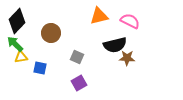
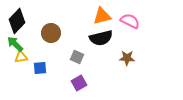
orange triangle: moved 3 px right
black semicircle: moved 14 px left, 7 px up
blue square: rotated 16 degrees counterclockwise
